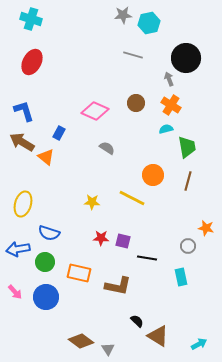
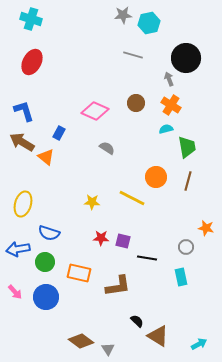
orange circle: moved 3 px right, 2 px down
gray circle: moved 2 px left, 1 px down
brown L-shape: rotated 20 degrees counterclockwise
